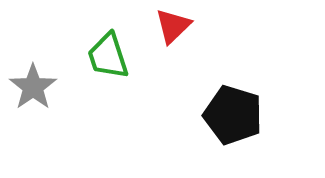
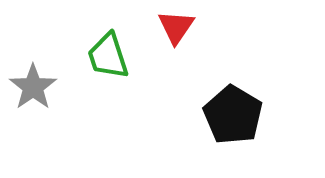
red triangle: moved 3 px right, 1 px down; rotated 12 degrees counterclockwise
black pentagon: rotated 14 degrees clockwise
